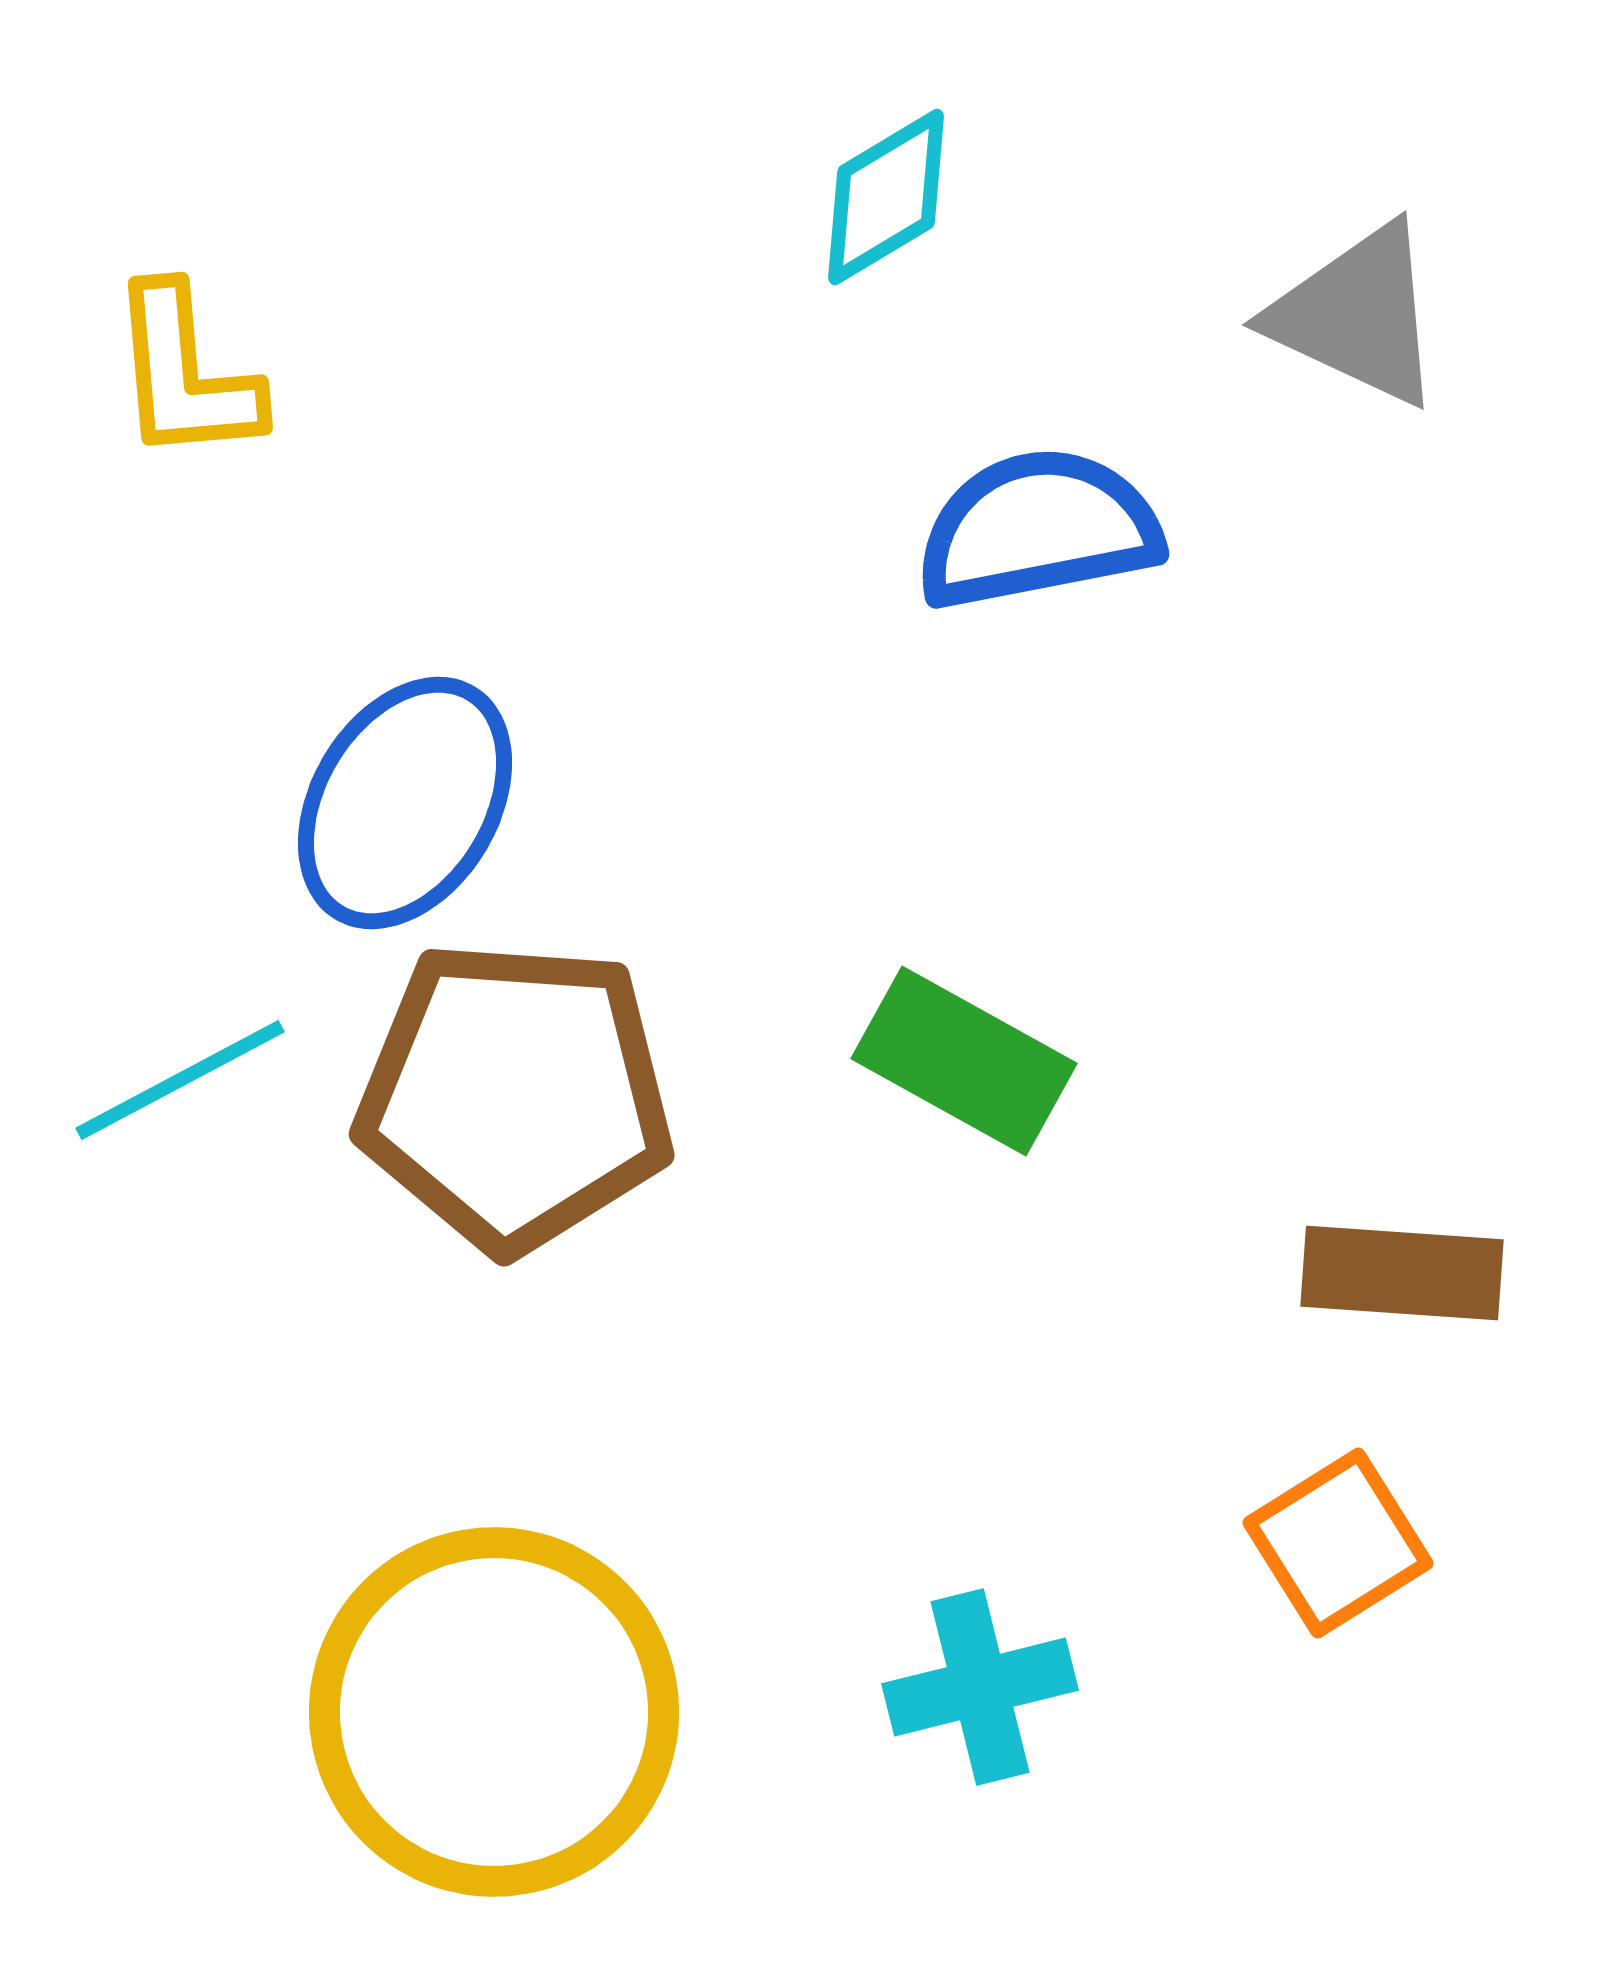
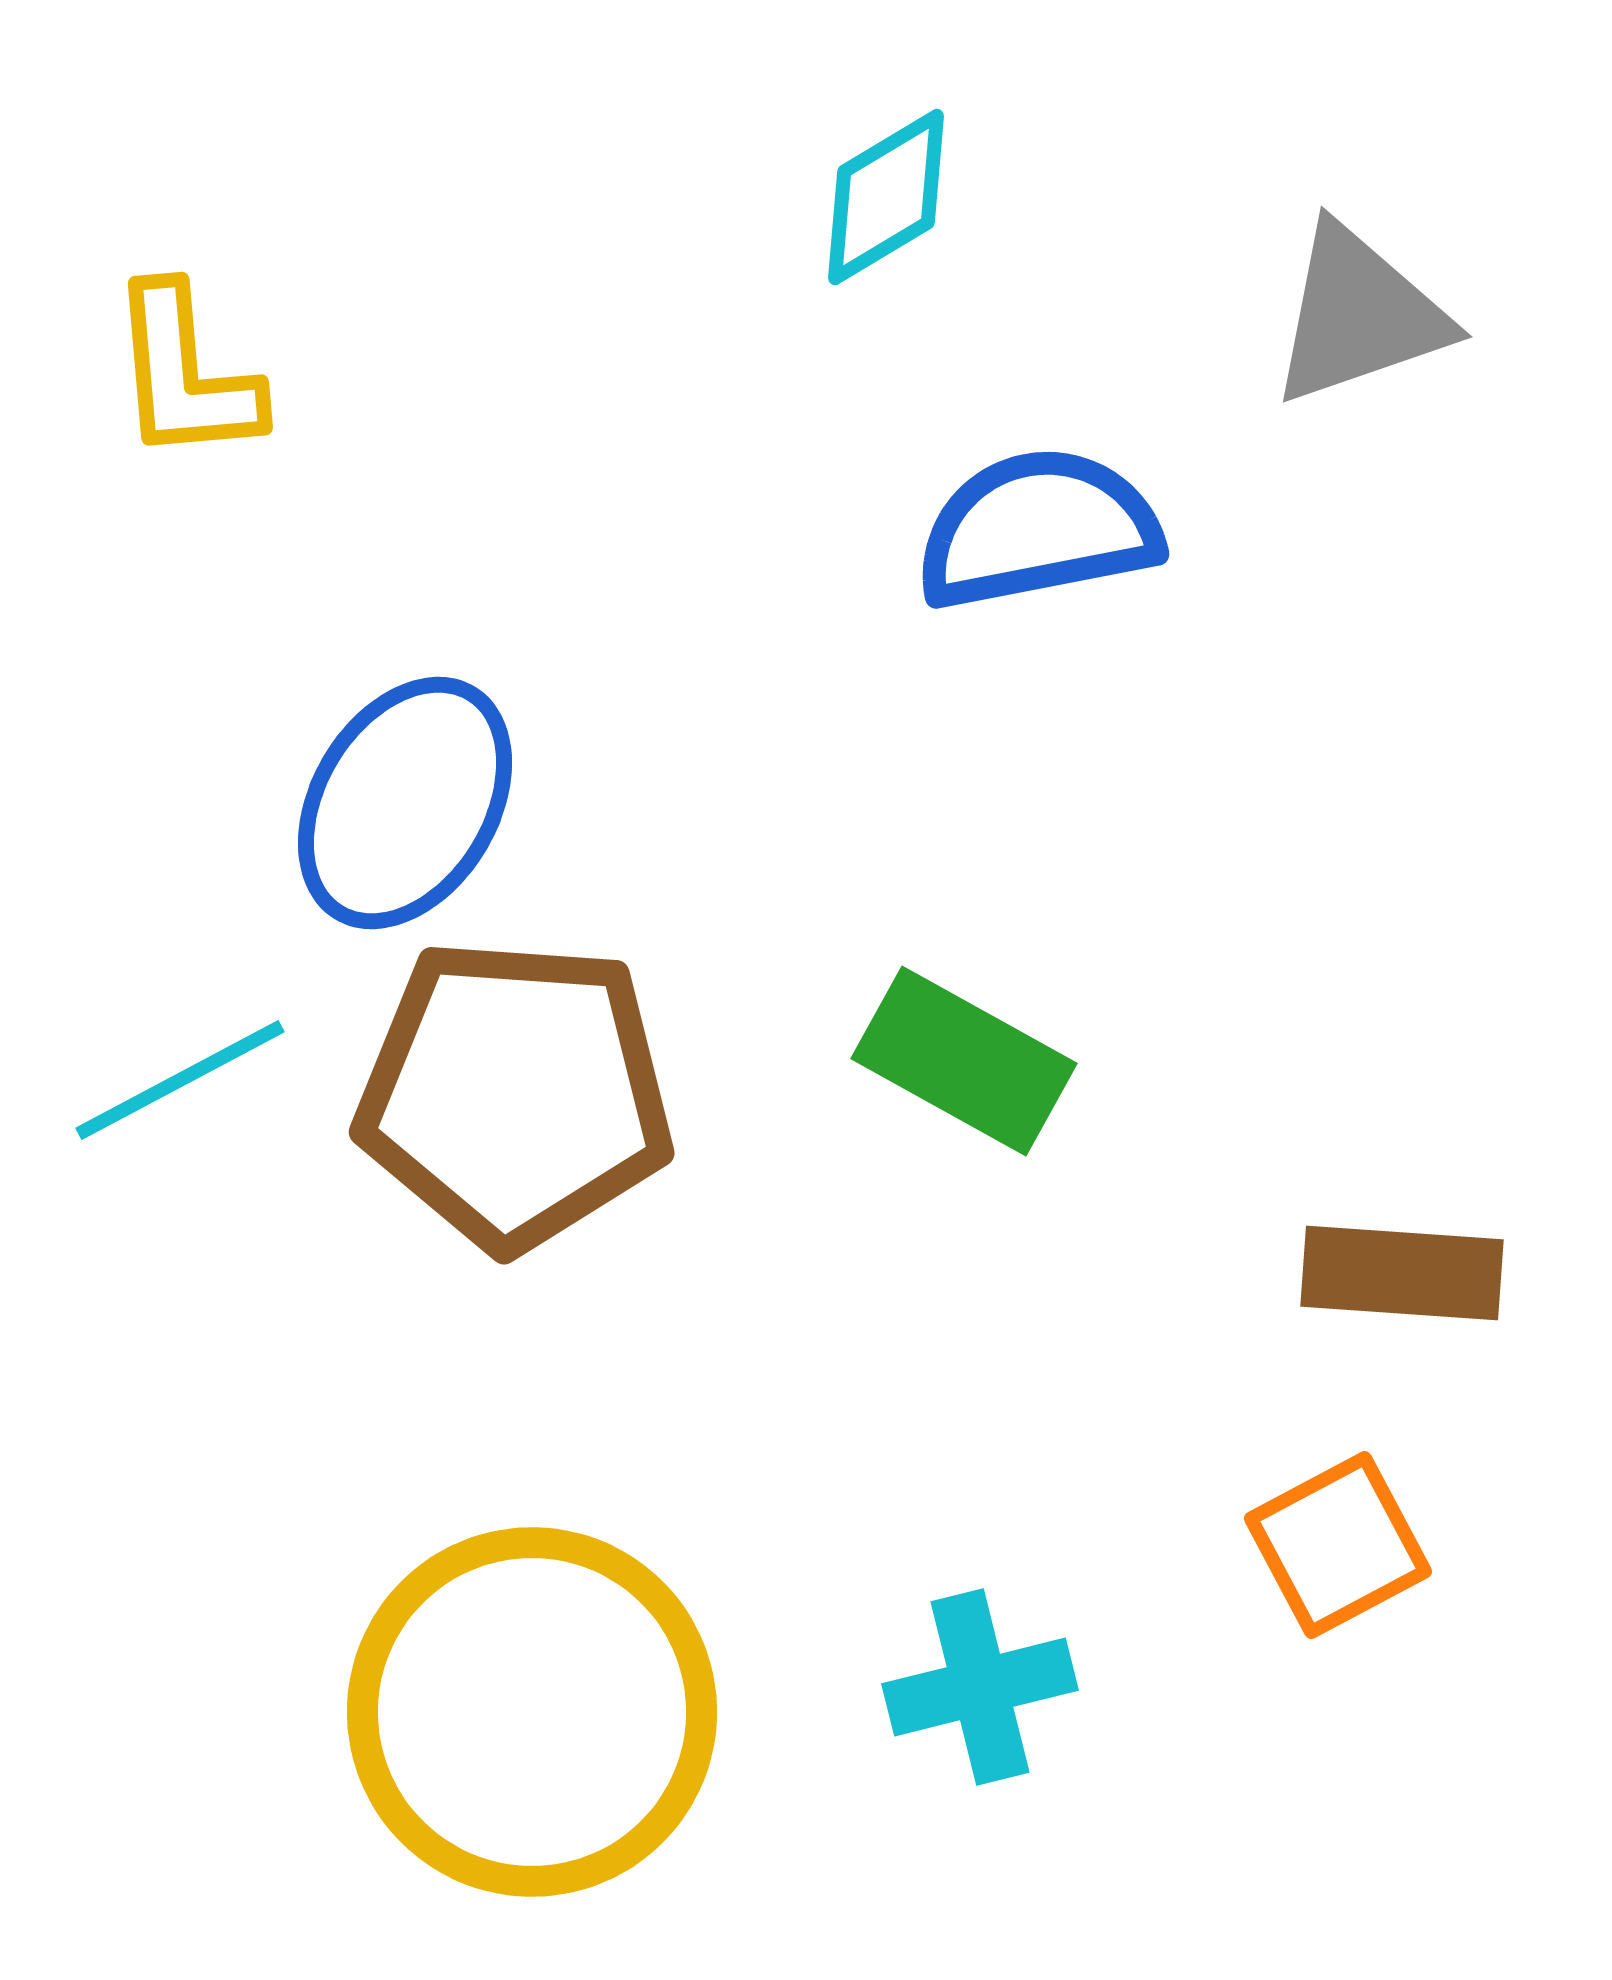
gray triangle: moved 2 px right; rotated 44 degrees counterclockwise
brown pentagon: moved 2 px up
orange square: moved 2 px down; rotated 4 degrees clockwise
yellow circle: moved 38 px right
